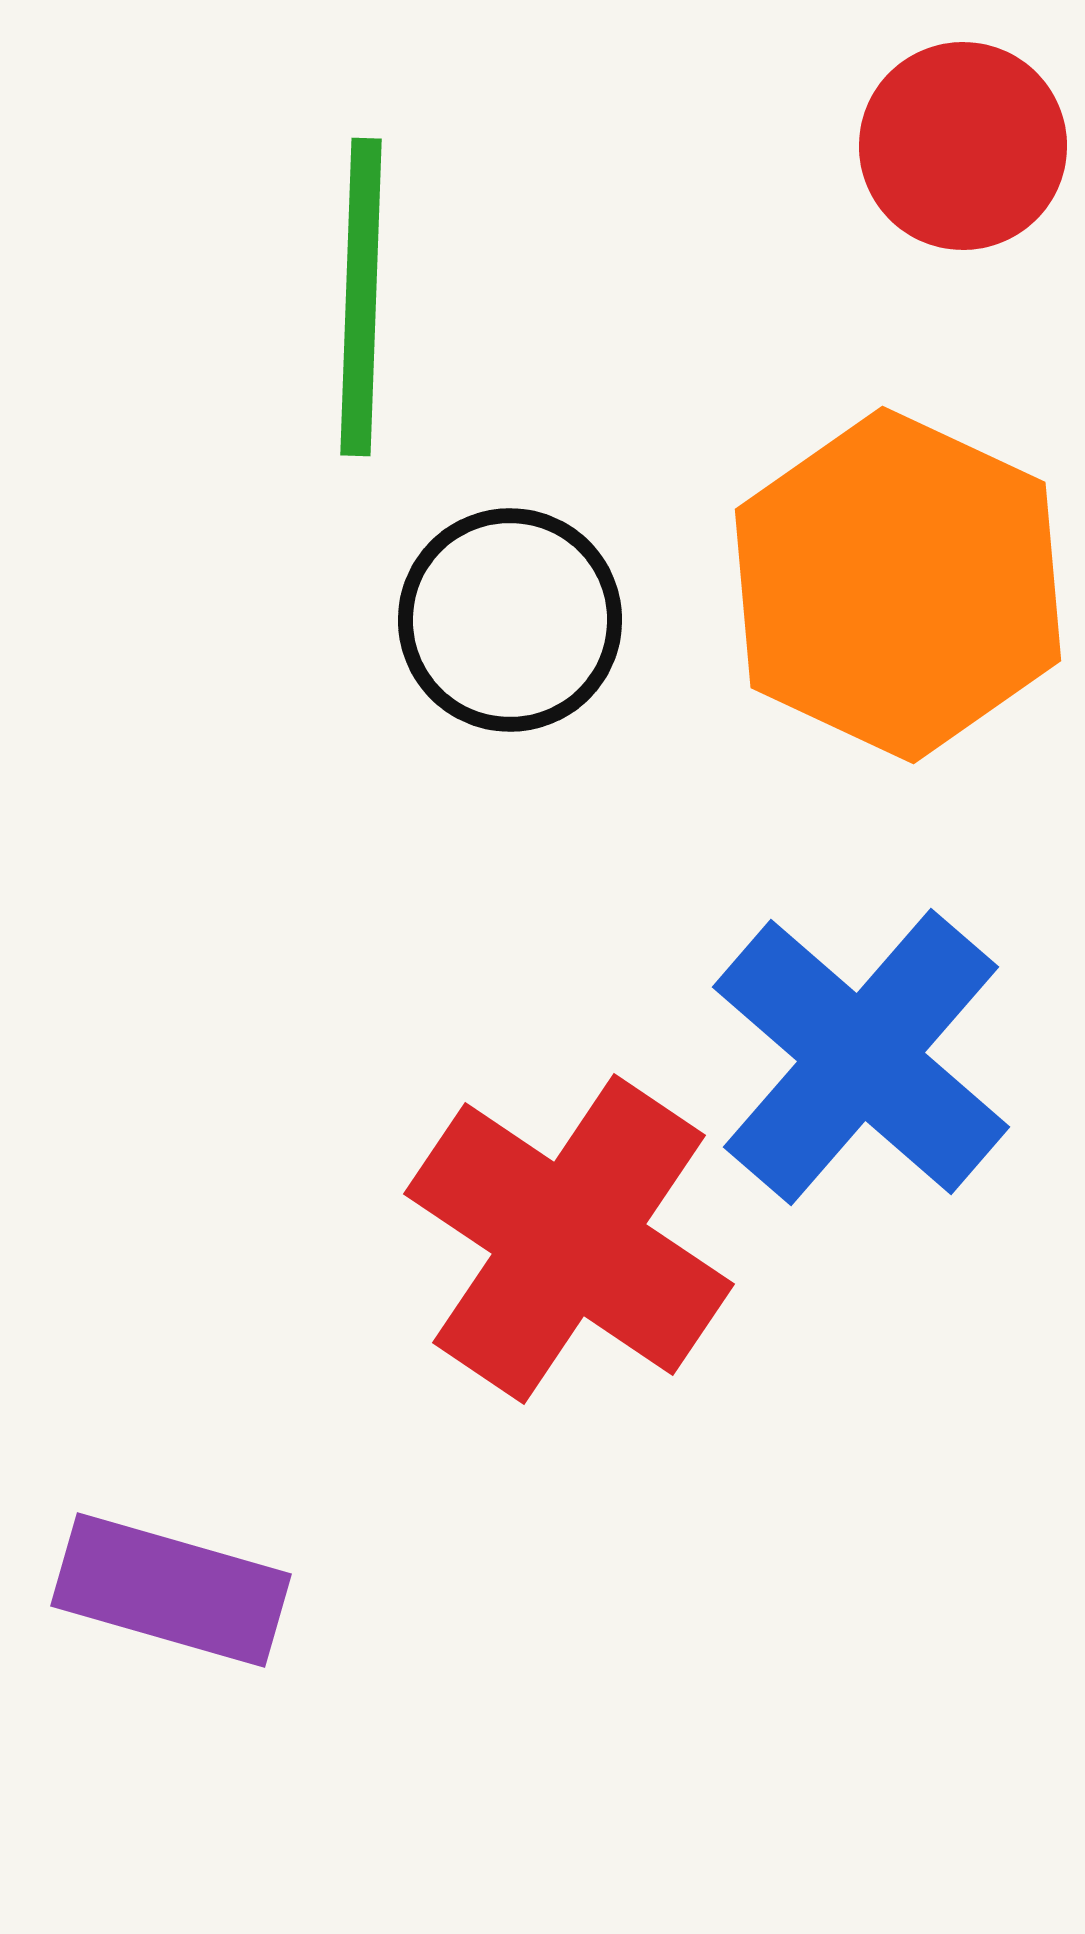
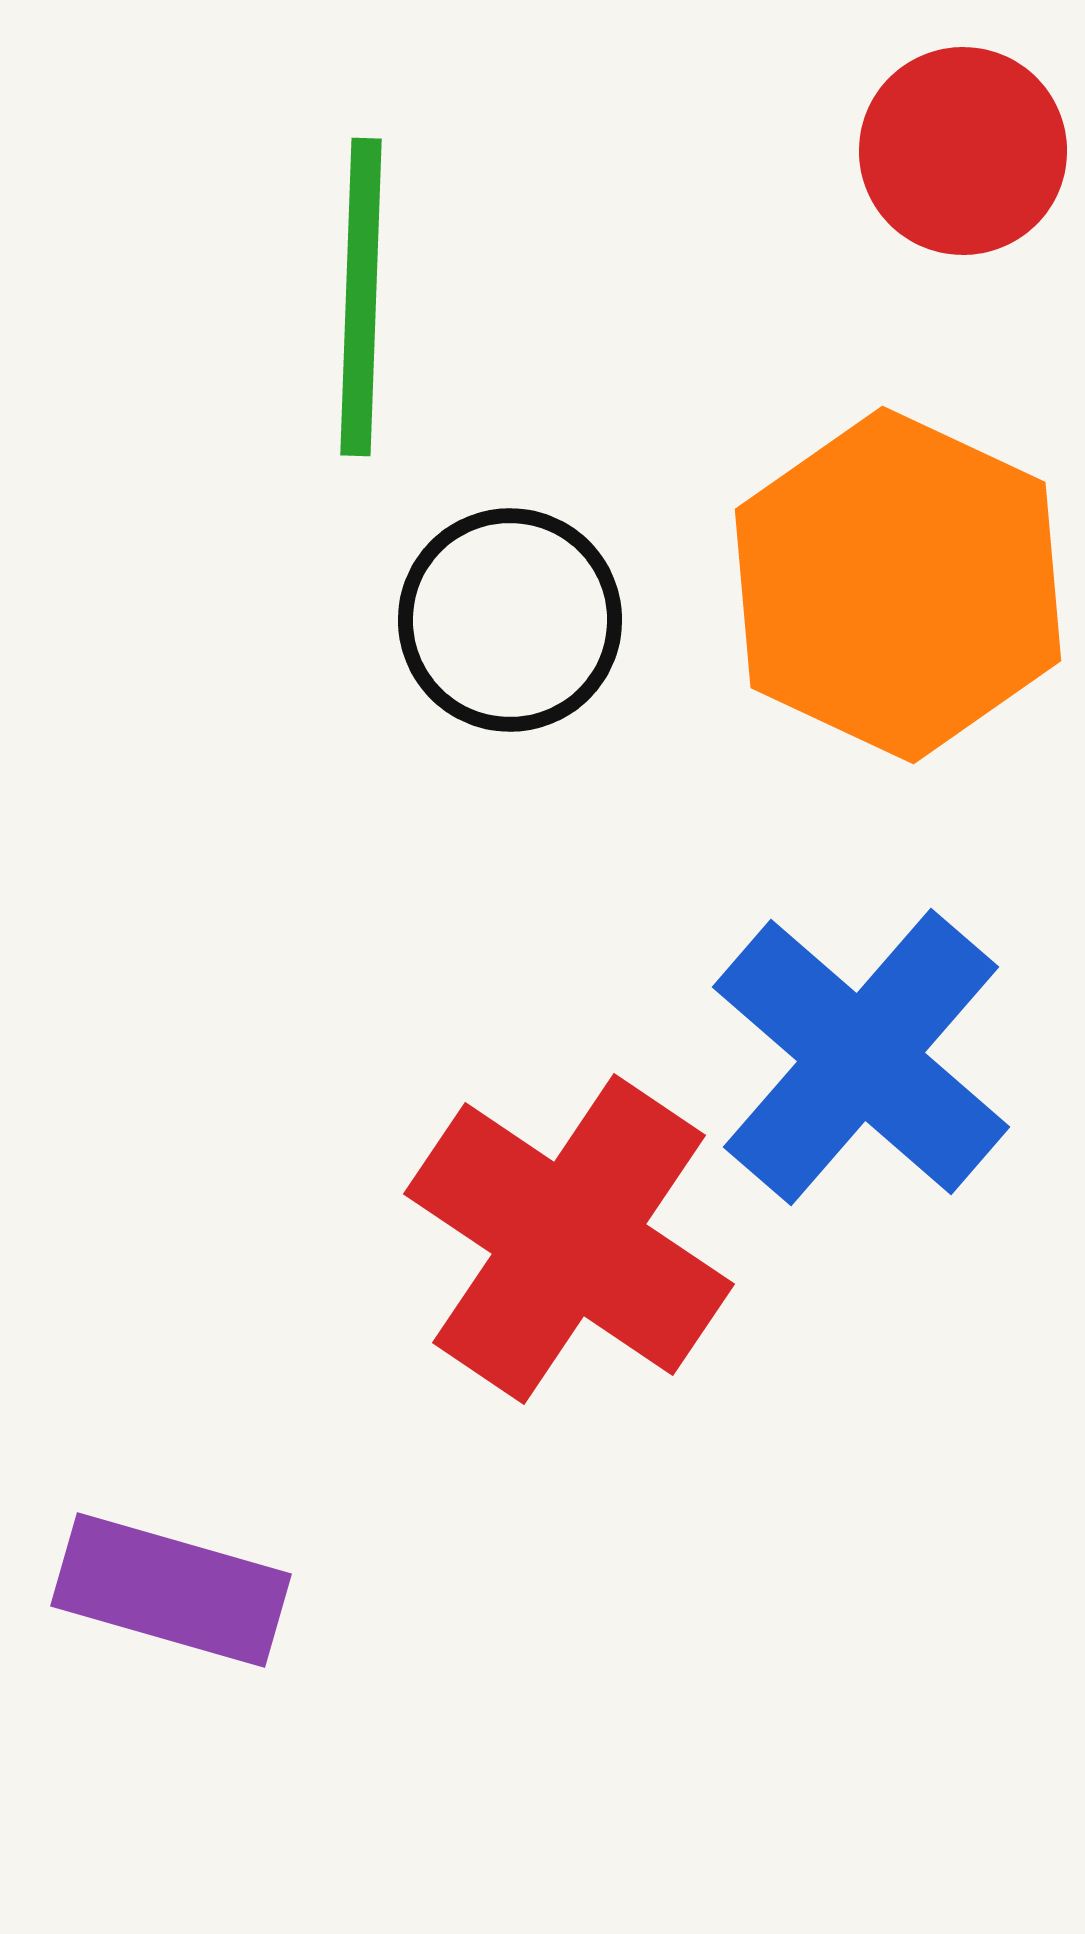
red circle: moved 5 px down
